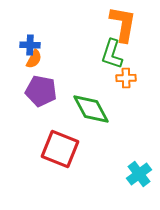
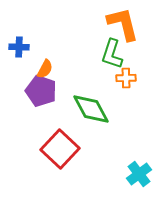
orange L-shape: rotated 24 degrees counterclockwise
blue cross: moved 11 px left, 2 px down
orange semicircle: moved 11 px right, 10 px down
purple pentagon: rotated 8 degrees clockwise
red square: rotated 21 degrees clockwise
